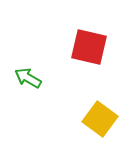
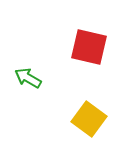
yellow square: moved 11 px left
